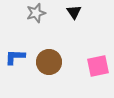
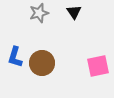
gray star: moved 3 px right
blue L-shape: rotated 75 degrees counterclockwise
brown circle: moved 7 px left, 1 px down
